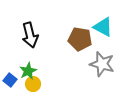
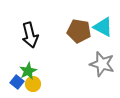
brown pentagon: moved 1 px left, 8 px up
blue square: moved 7 px right, 2 px down
